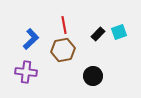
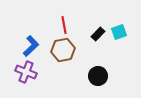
blue L-shape: moved 7 px down
purple cross: rotated 15 degrees clockwise
black circle: moved 5 px right
